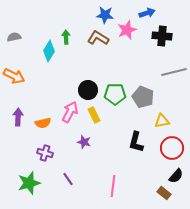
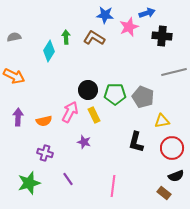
pink star: moved 2 px right, 3 px up
brown L-shape: moved 4 px left
orange semicircle: moved 1 px right, 2 px up
black semicircle: rotated 28 degrees clockwise
